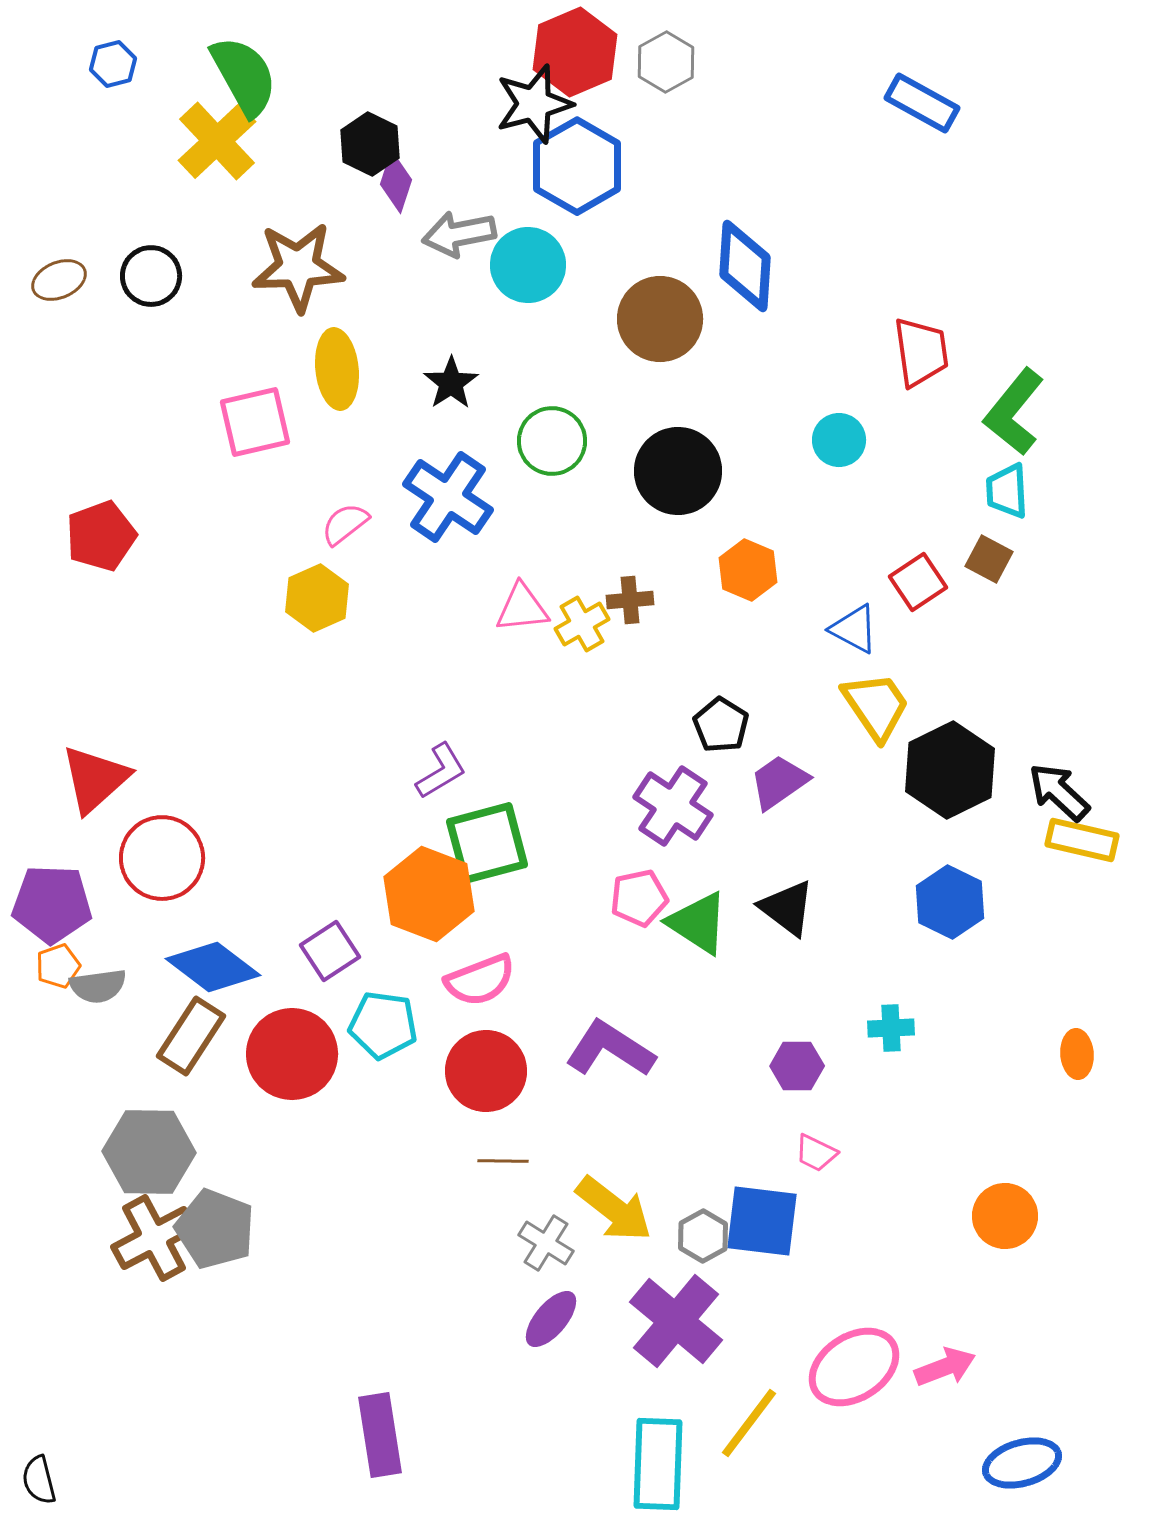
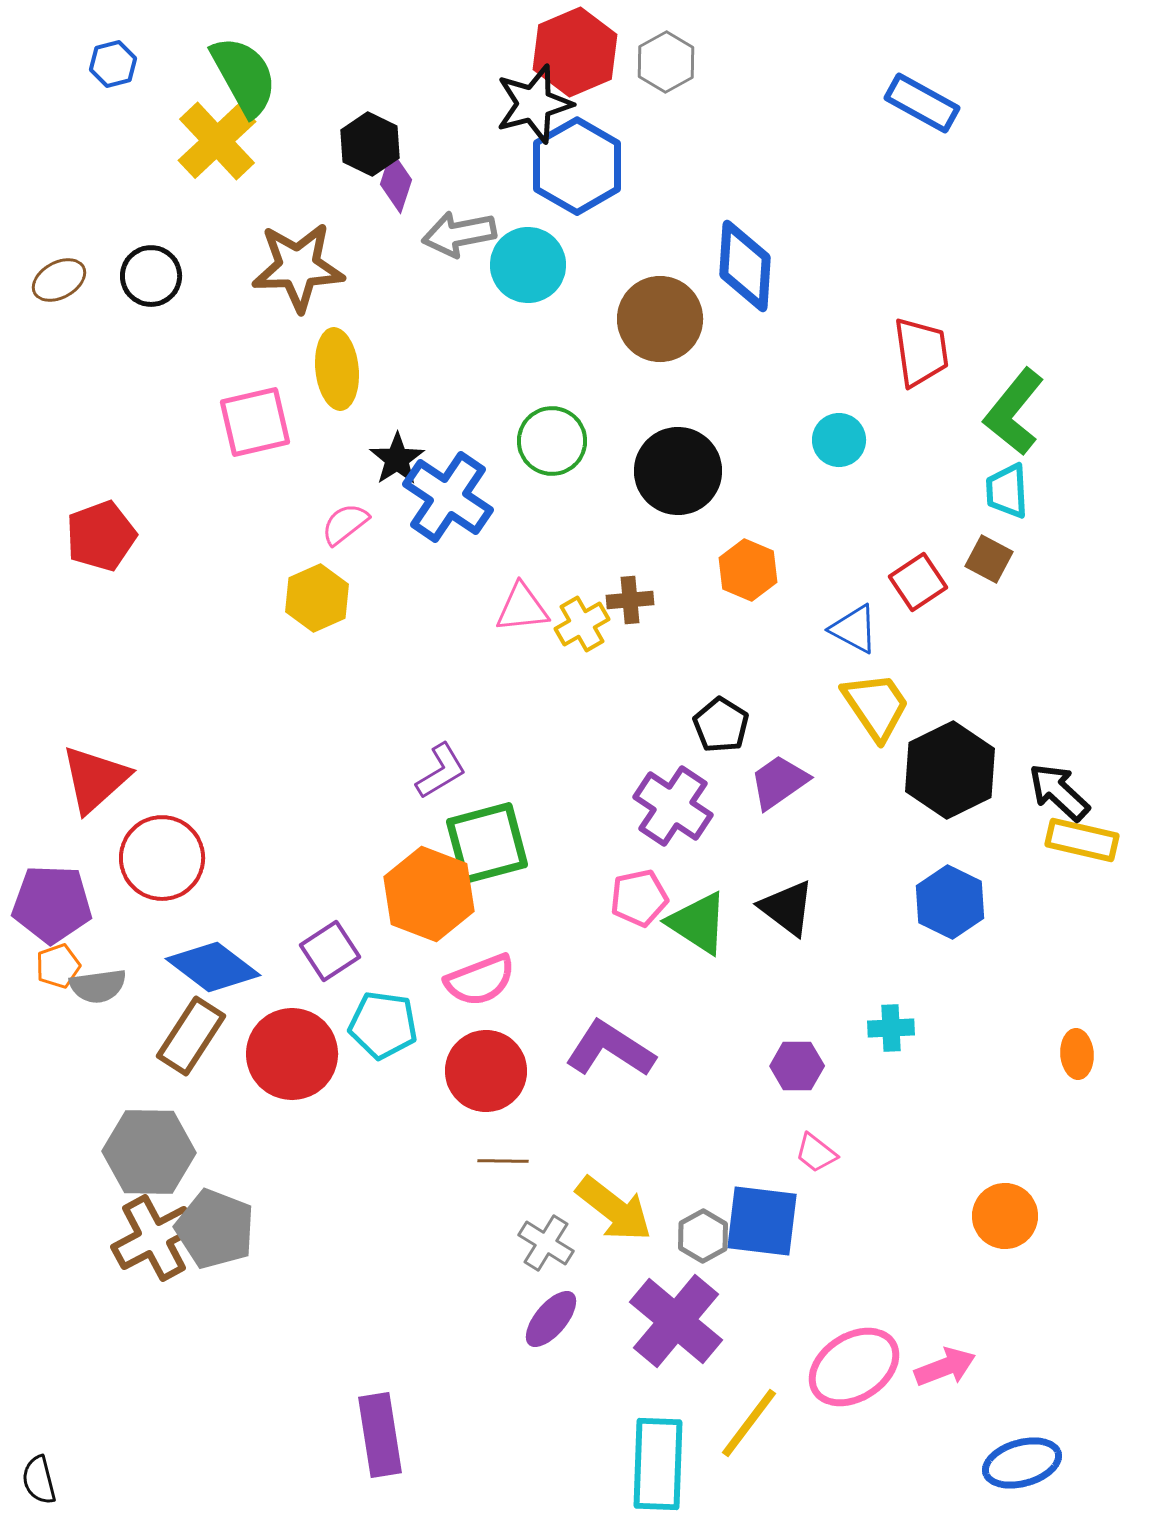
brown ellipse at (59, 280): rotated 6 degrees counterclockwise
black star at (451, 383): moved 54 px left, 76 px down
pink trapezoid at (816, 1153): rotated 12 degrees clockwise
